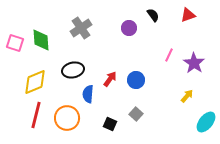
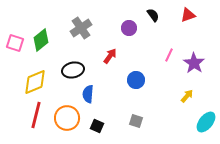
green diamond: rotated 55 degrees clockwise
red arrow: moved 23 px up
gray square: moved 7 px down; rotated 24 degrees counterclockwise
black square: moved 13 px left, 2 px down
